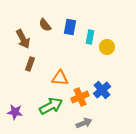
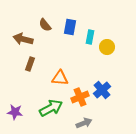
brown arrow: rotated 132 degrees clockwise
green arrow: moved 2 px down
